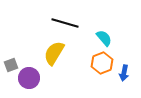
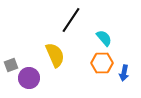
black line: moved 6 px right, 3 px up; rotated 72 degrees counterclockwise
yellow semicircle: moved 1 px right, 2 px down; rotated 125 degrees clockwise
orange hexagon: rotated 20 degrees clockwise
